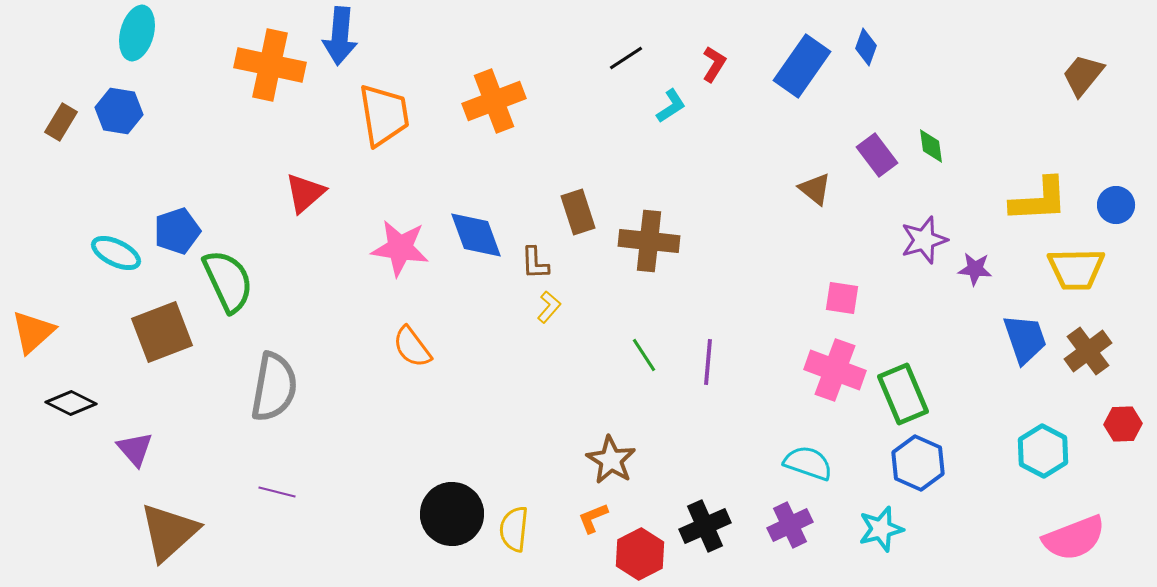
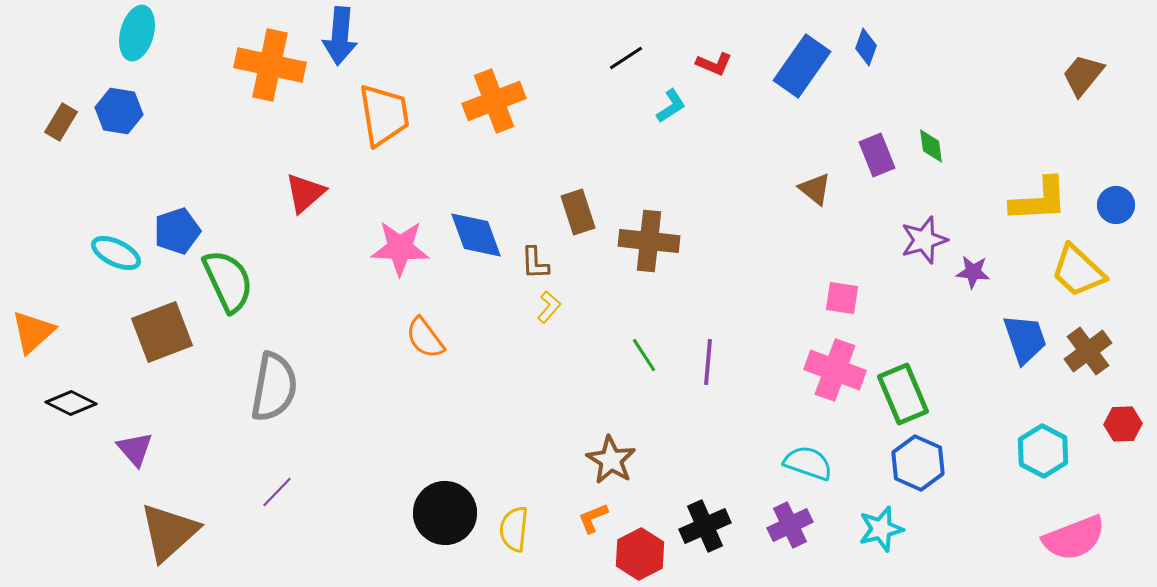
red L-shape at (714, 64): rotated 81 degrees clockwise
purple rectangle at (877, 155): rotated 15 degrees clockwise
pink star at (400, 248): rotated 6 degrees counterclockwise
purple star at (975, 269): moved 2 px left, 3 px down
yellow trapezoid at (1076, 269): moved 2 px right, 2 px down; rotated 44 degrees clockwise
orange semicircle at (412, 347): moved 13 px right, 9 px up
purple line at (277, 492): rotated 60 degrees counterclockwise
black circle at (452, 514): moved 7 px left, 1 px up
